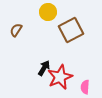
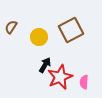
yellow circle: moved 9 px left, 25 px down
brown semicircle: moved 5 px left, 3 px up
black arrow: moved 1 px right, 3 px up
pink semicircle: moved 1 px left, 5 px up
